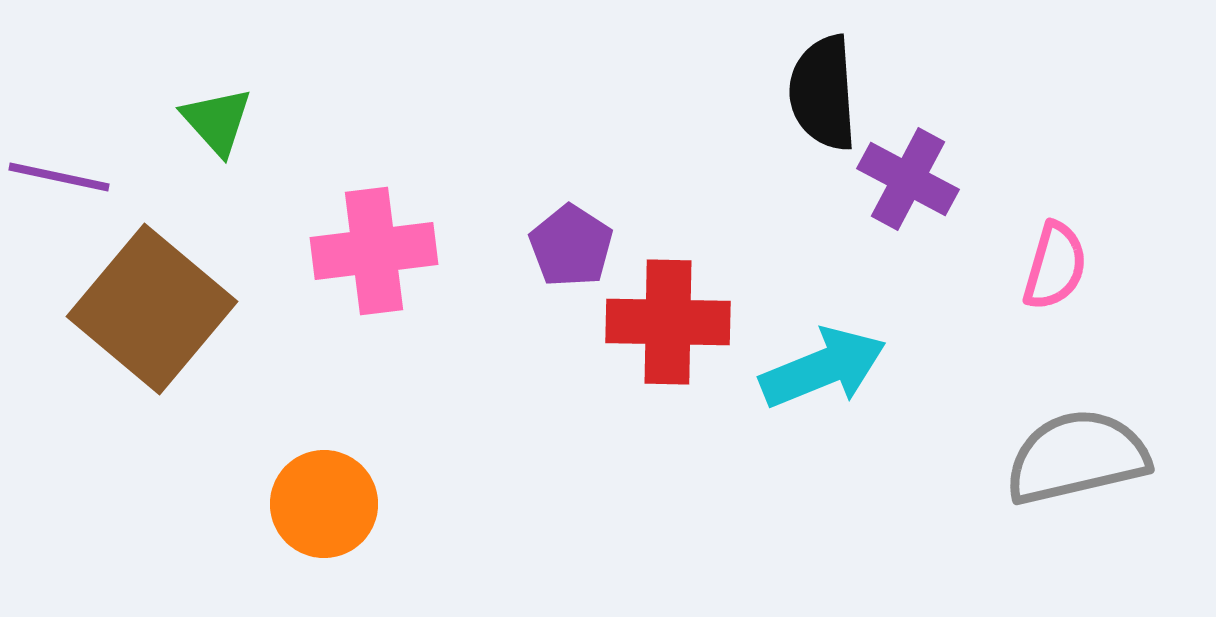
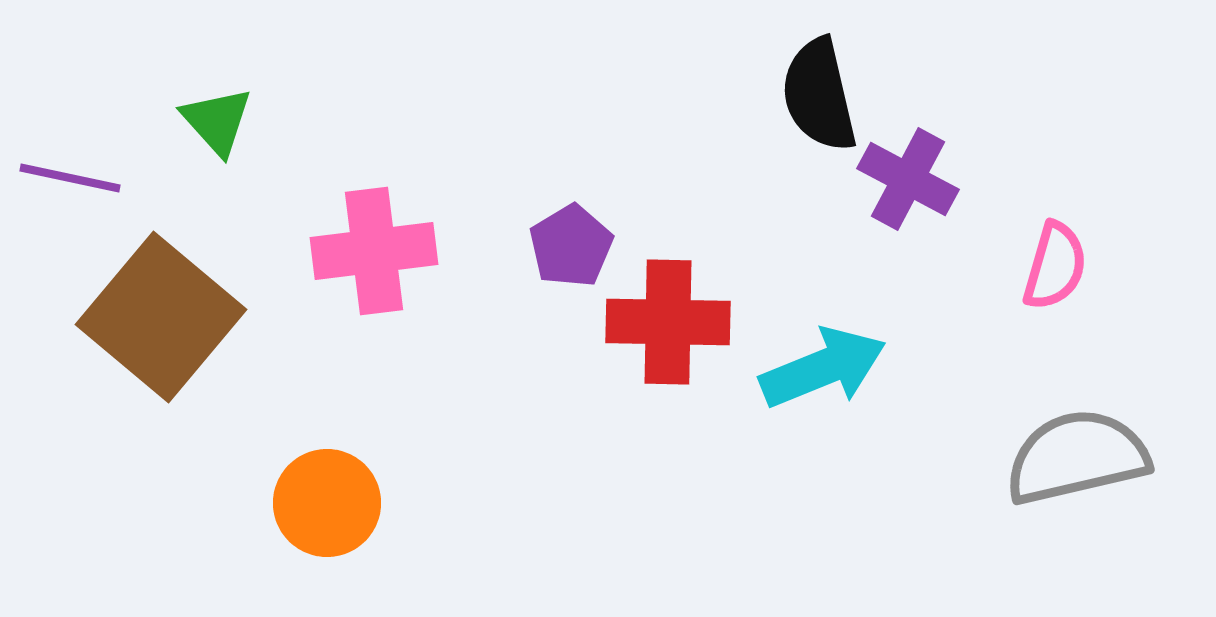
black semicircle: moved 4 px left, 2 px down; rotated 9 degrees counterclockwise
purple line: moved 11 px right, 1 px down
purple pentagon: rotated 8 degrees clockwise
brown square: moved 9 px right, 8 px down
orange circle: moved 3 px right, 1 px up
